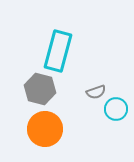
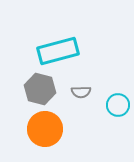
cyan rectangle: rotated 60 degrees clockwise
gray semicircle: moved 15 px left; rotated 18 degrees clockwise
cyan circle: moved 2 px right, 4 px up
